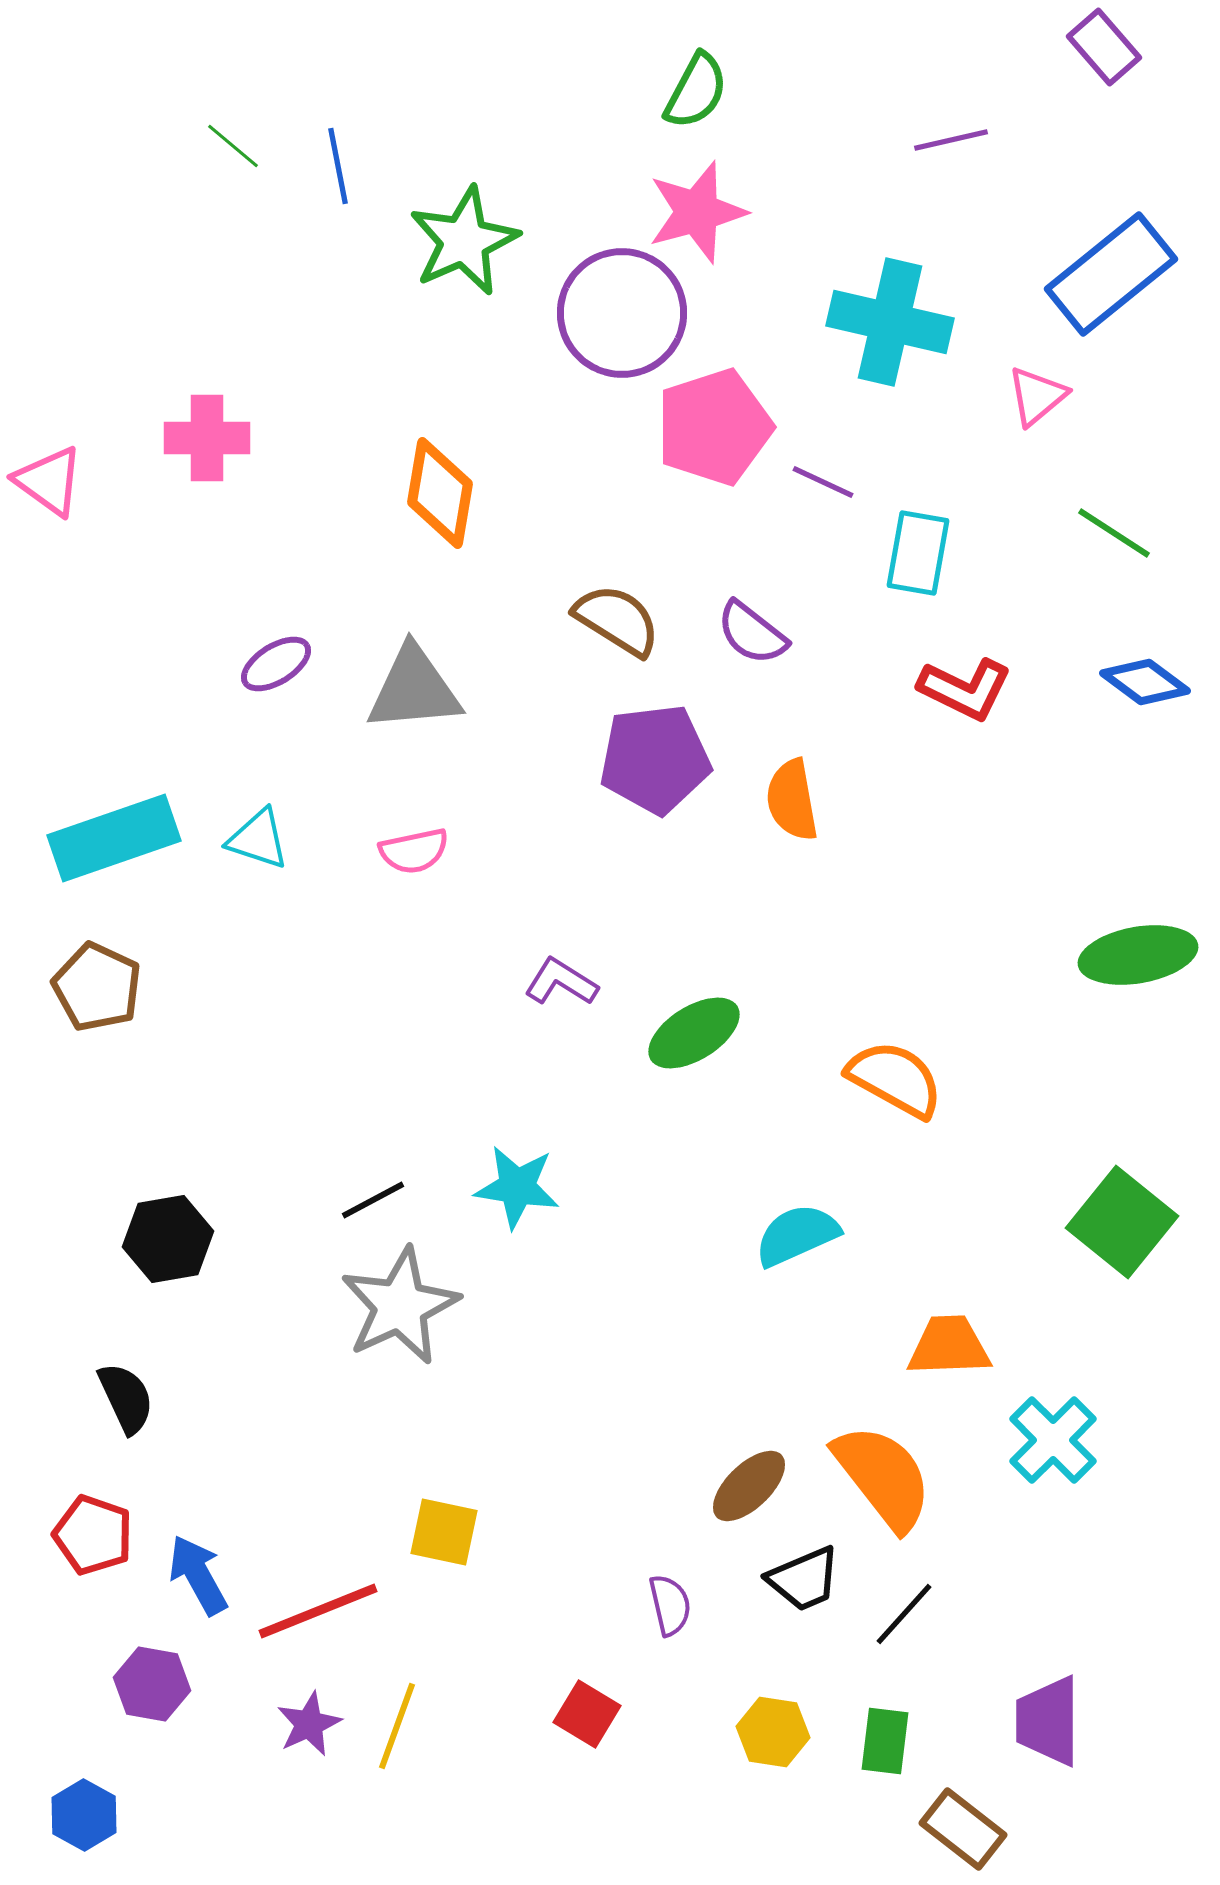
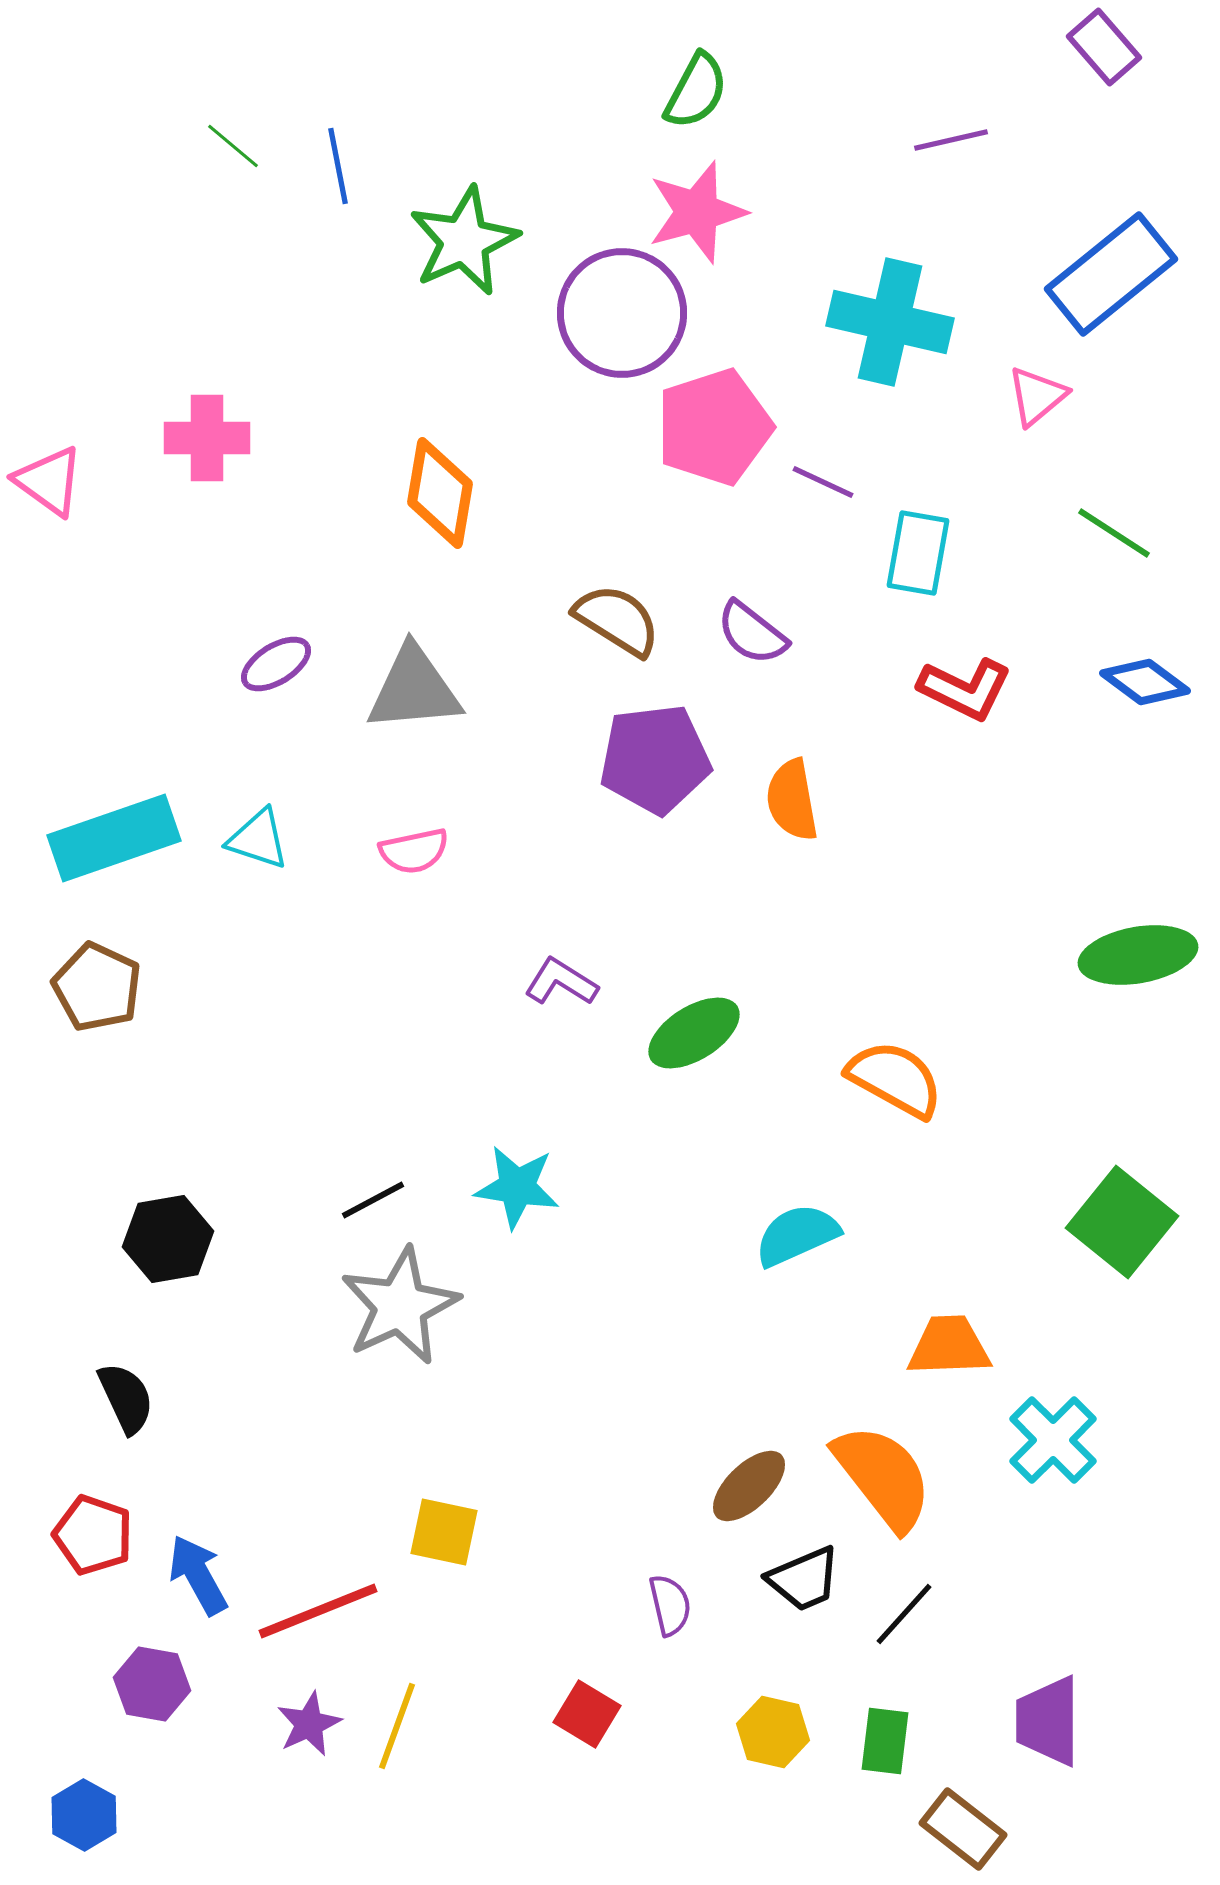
yellow hexagon at (773, 1732): rotated 4 degrees clockwise
